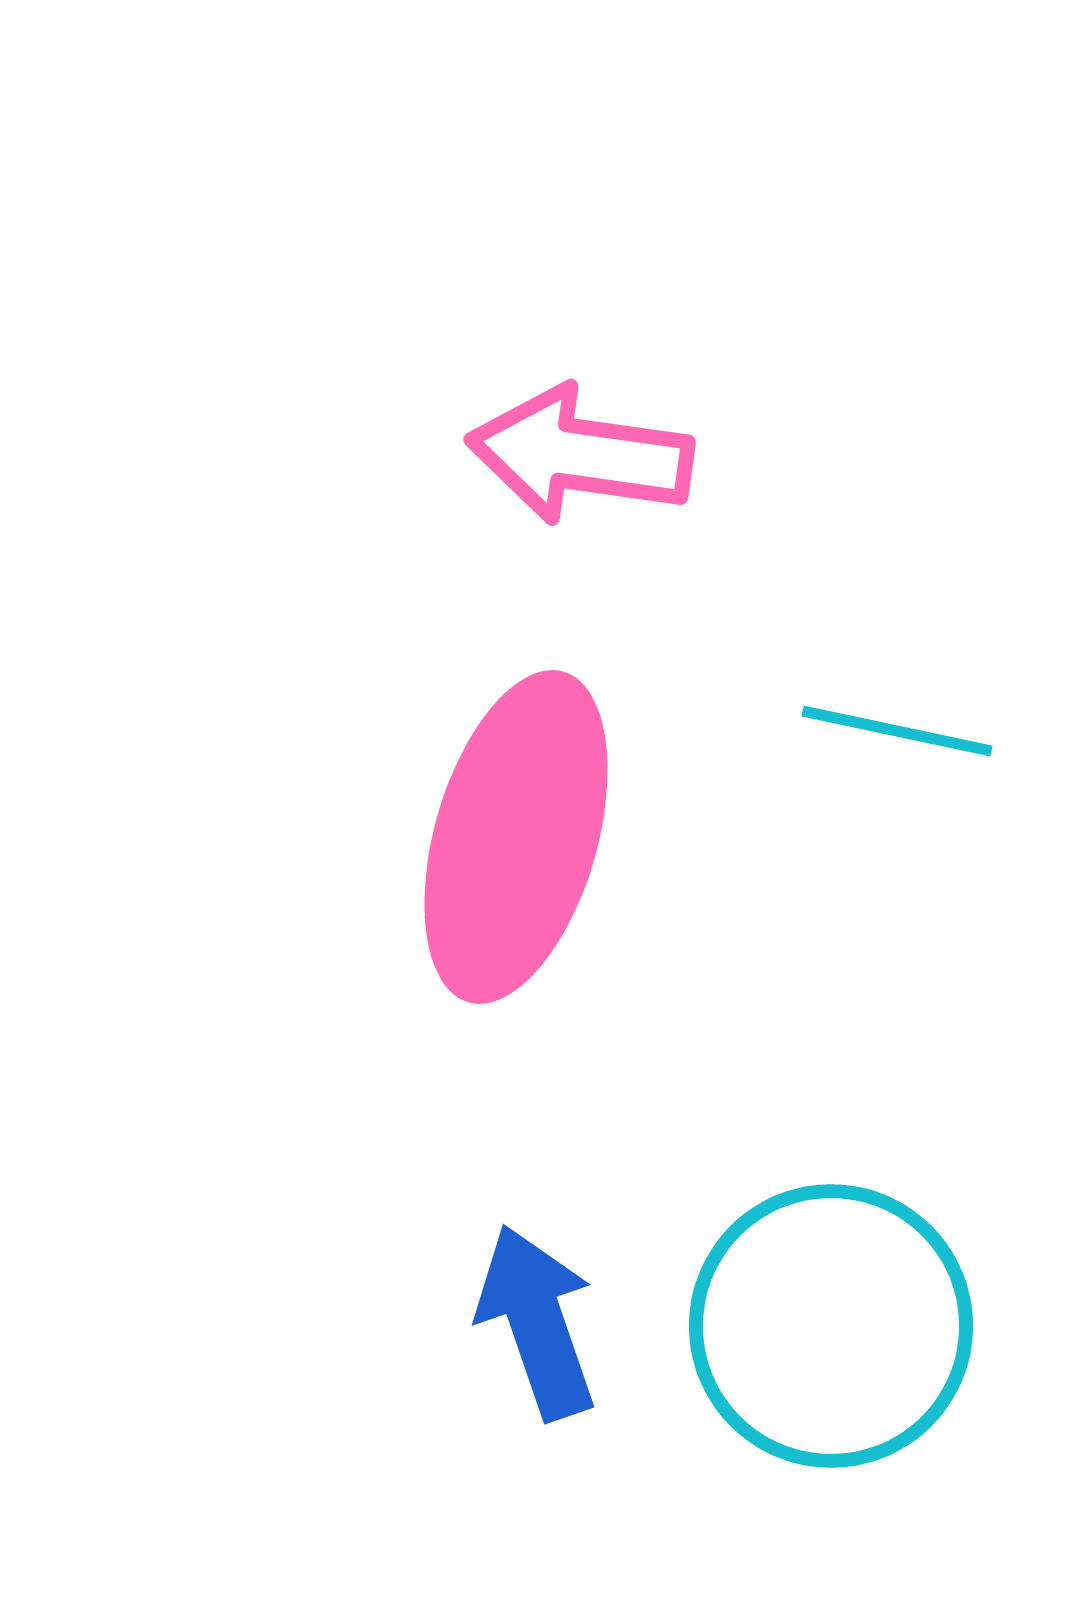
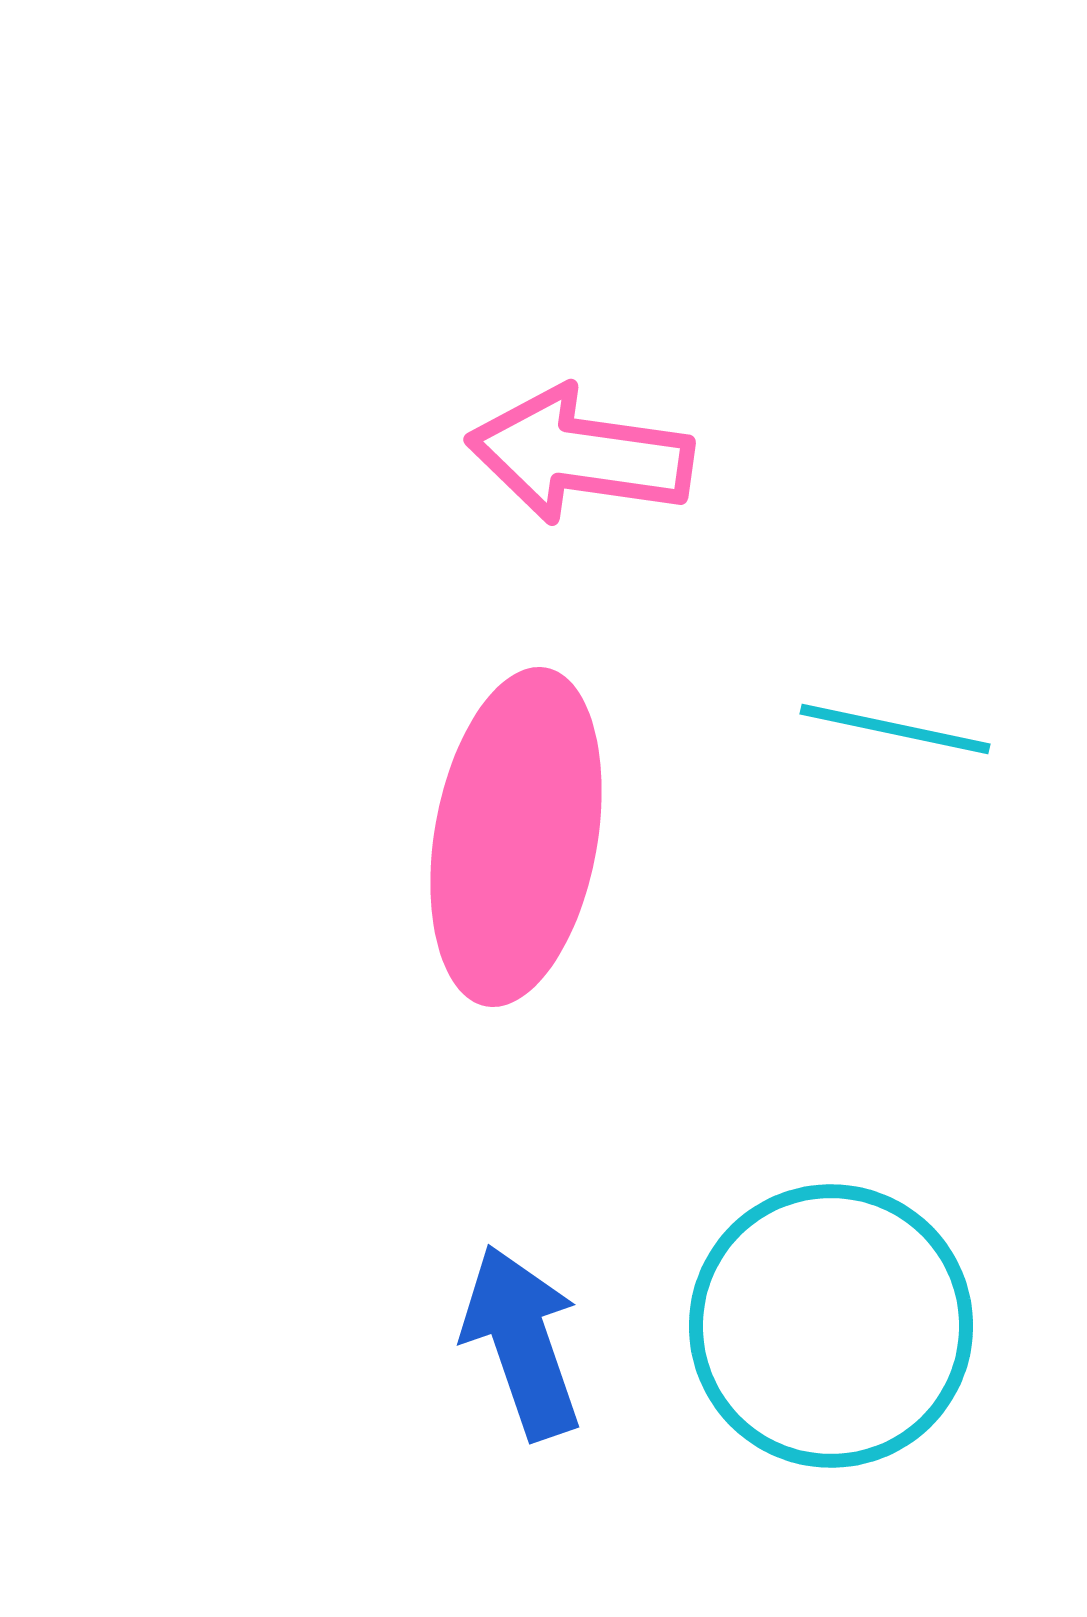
cyan line: moved 2 px left, 2 px up
pink ellipse: rotated 6 degrees counterclockwise
blue arrow: moved 15 px left, 20 px down
